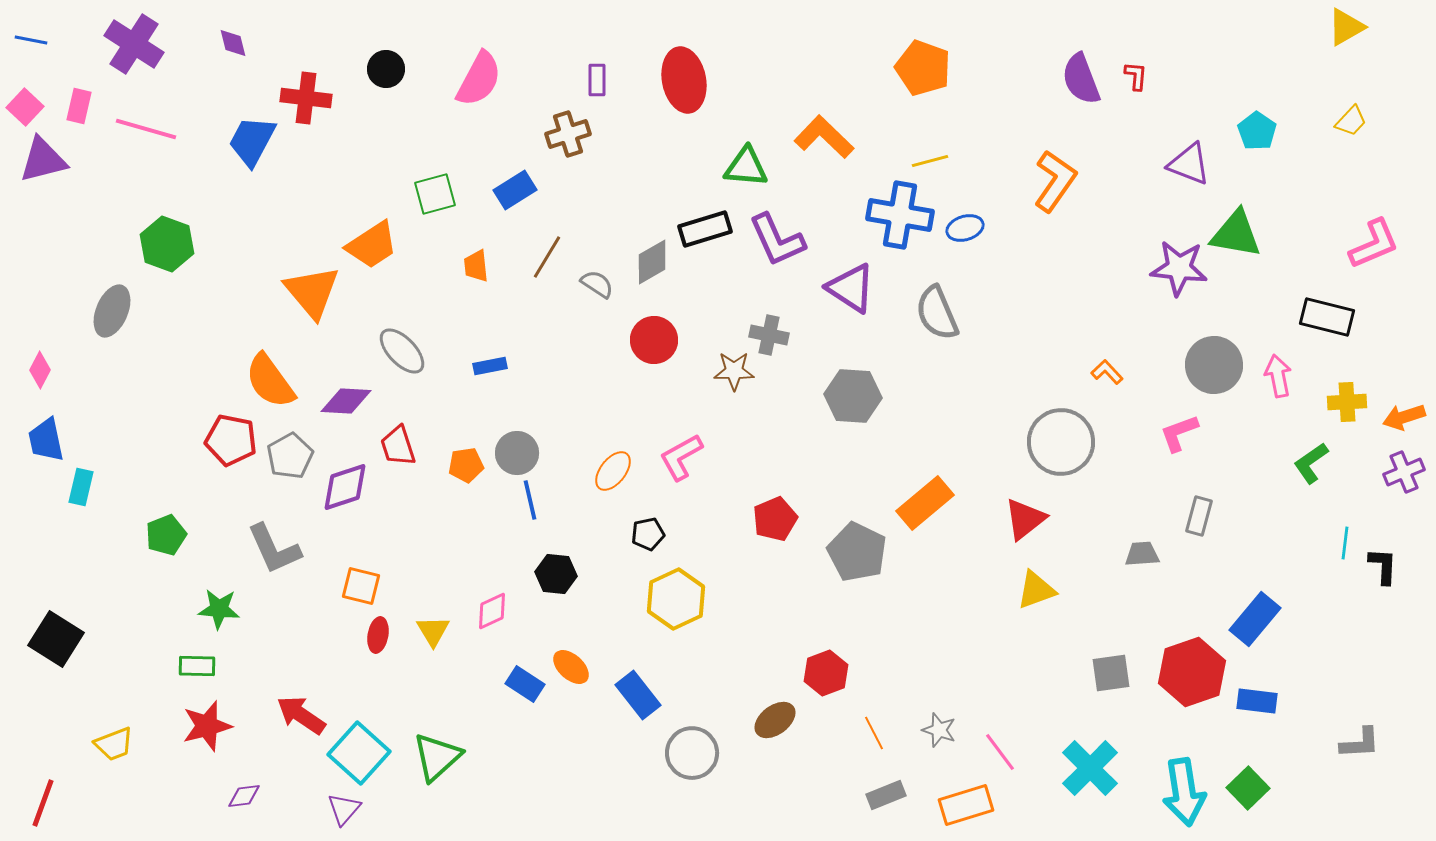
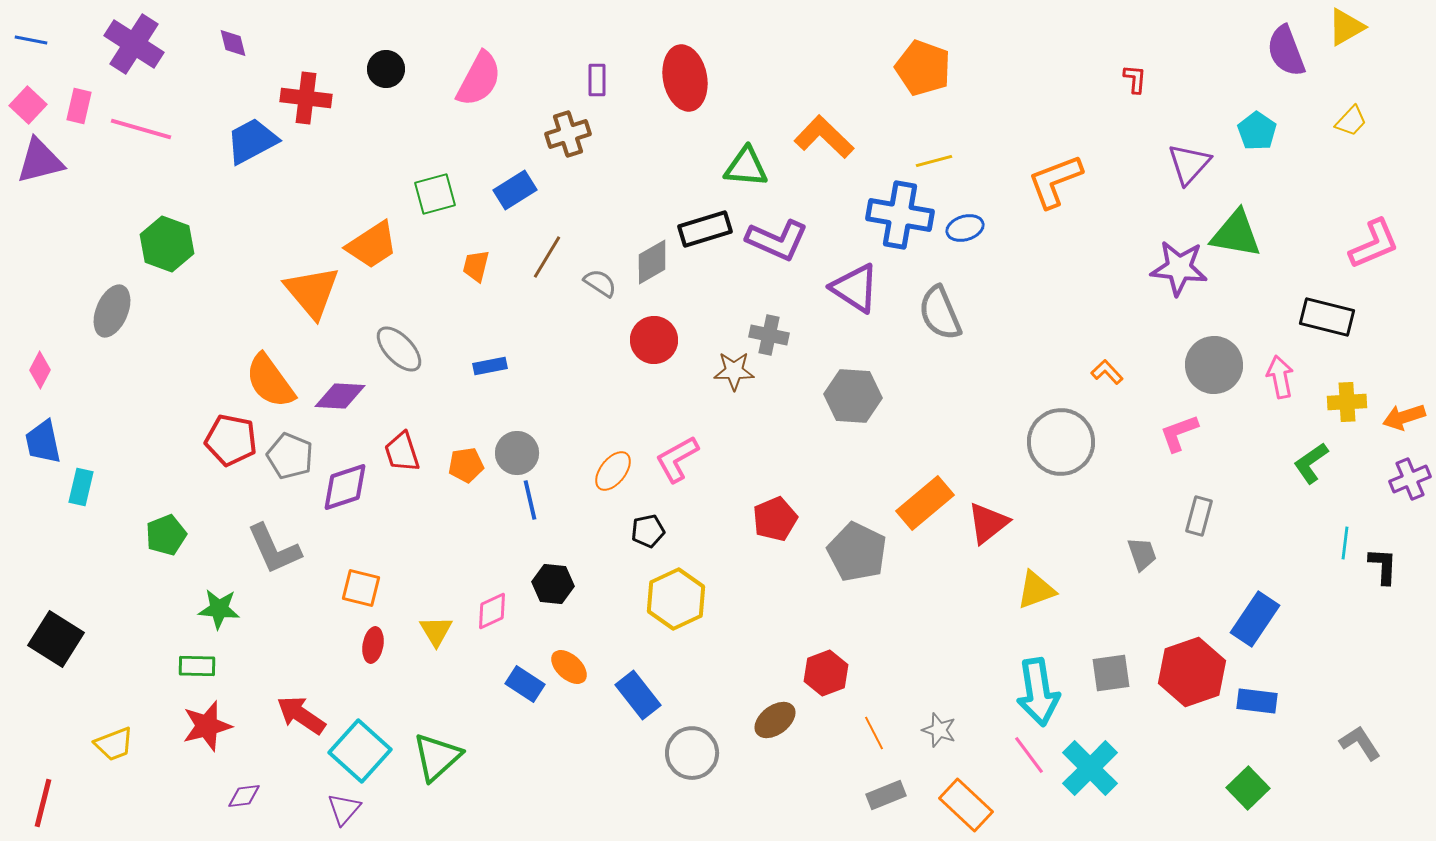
red L-shape at (1136, 76): moved 1 px left, 3 px down
purple semicircle at (1081, 79): moved 205 px right, 28 px up
red ellipse at (684, 80): moved 1 px right, 2 px up
pink square at (25, 107): moved 3 px right, 2 px up
pink line at (146, 129): moved 5 px left
blue trapezoid at (252, 141): rotated 34 degrees clockwise
purple triangle at (43, 160): moved 3 px left, 1 px down
yellow line at (930, 161): moved 4 px right
purple triangle at (1189, 164): rotated 51 degrees clockwise
orange L-shape at (1055, 181): rotated 146 degrees counterclockwise
purple L-shape at (777, 240): rotated 42 degrees counterclockwise
orange trapezoid at (476, 266): rotated 20 degrees clockwise
gray semicircle at (597, 284): moved 3 px right, 1 px up
purple triangle at (851, 288): moved 4 px right
gray semicircle at (937, 313): moved 3 px right
gray ellipse at (402, 351): moved 3 px left, 2 px up
pink arrow at (1278, 376): moved 2 px right, 1 px down
purple diamond at (346, 401): moved 6 px left, 5 px up
blue trapezoid at (46, 440): moved 3 px left, 2 px down
red trapezoid at (398, 446): moved 4 px right, 6 px down
gray pentagon at (290, 456): rotated 21 degrees counterclockwise
pink L-shape at (681, 457): moved 4 px left, 2 px down
purple cross at (1404, 472): moved 6 px right, 7 px down
red triangle at (1025, 519): moved 37 px left, 4 px down
black pentagon at (648, 534): moved 3 px up
gray trapezoid at (1142, 554): rotated 75 degrees clockwise
black hexagon at (556, 574): moved 3 px left, 10 px down
orange square at (361, 586): moved 2 px down
blue rectangle at (1255, 619): rotated 6 degrees counterclockwise
yellow triangle at (433, 631): moved 3 px right
red ellipse at (378, 635): moved 5 px left, 10 px down
orange ellipse at (571, 667): moved 2 px left
gray L-shape at (1360, 743): rotated 120 degrees counterclockwise
pink line at (1000, 752): moved 29 px right, 3 px down
cyan square at (359, 753): moved 1 px right, 2 px up
cyan arrow at (1184, 792): moved 146 px left, 100 px up
red line at (43, 803): rotated 6 degrees counterclockwise
orange rectangle at (966, 805): rotated 60 degrees clockwise
